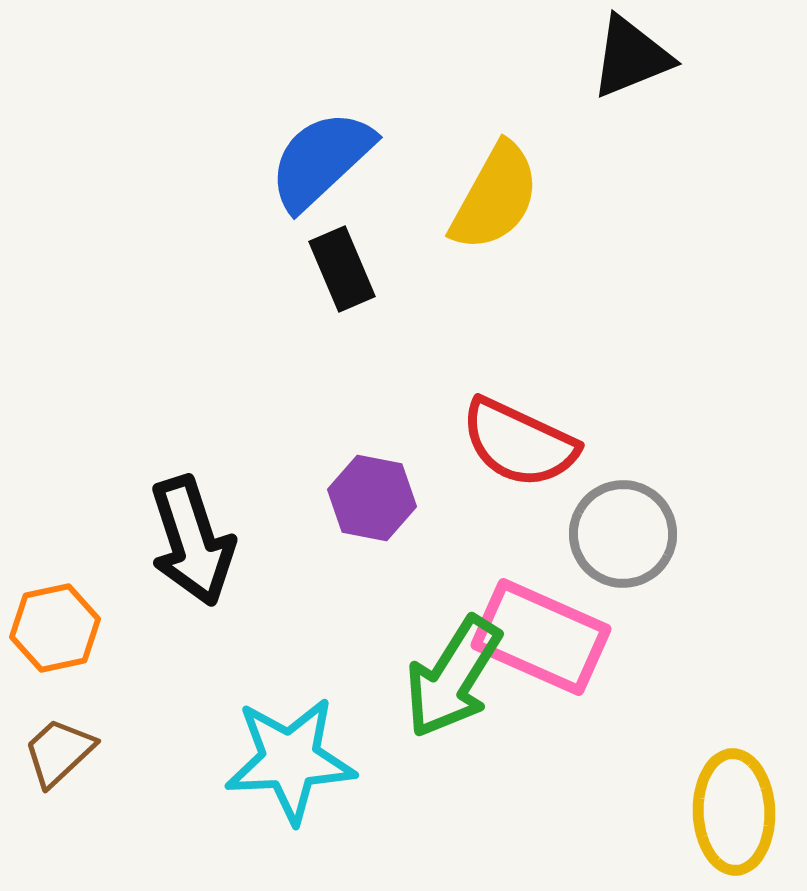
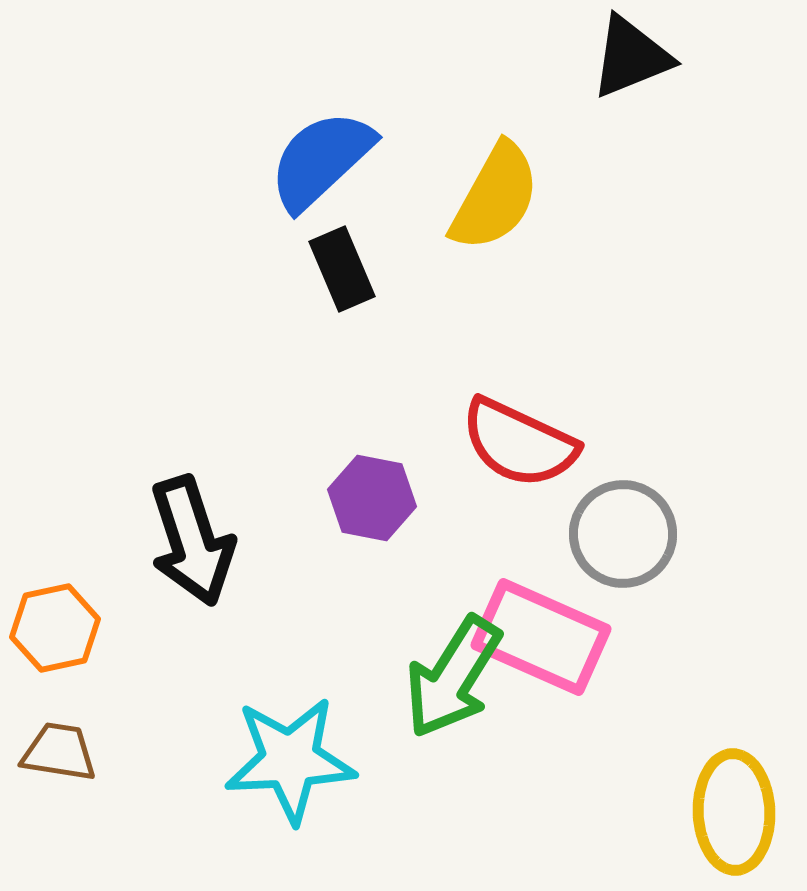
brown trapezoid: rotated 52 degrees clockwise
